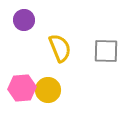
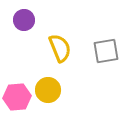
gray square: rotated 12 degrees counterclockwise
pink hexagon: moved 5 px left, 9 px down
